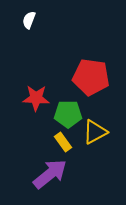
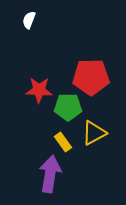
red pentagon: rotated 9 degrees counterclockwise
red star: moved 3 px right, 8 px up
green pentagon: moved 7 px up
yellow triangle: moved 1 px left, 1 px down
purple arrow: rotated 42 degrees counterclockwise
